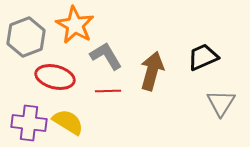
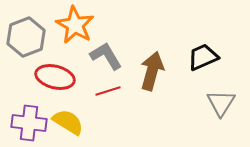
red line: rotated 15 degrees counterclockwise
